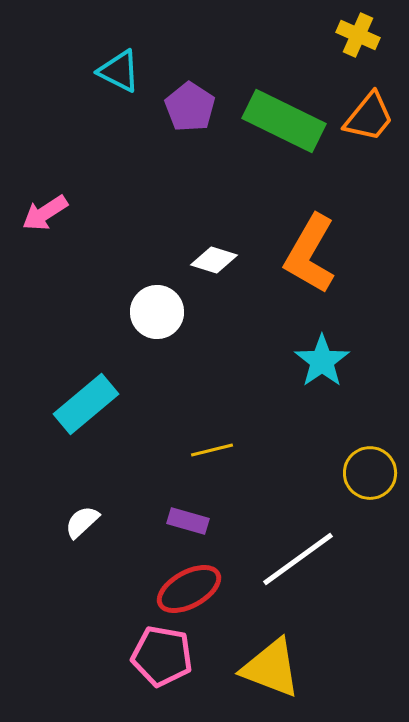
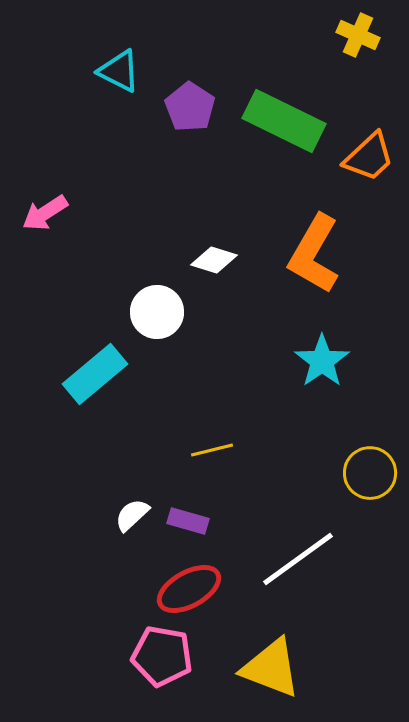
orange trapezoid: moved 40 px down; rotated 8 degrees clockwise
orange L-shape: moved 4 px right
cyan rectangle: moved 9 px right, 30 px up
white semicircle: moved 50 px right, 7 px up
